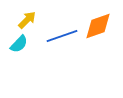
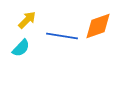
blue line: rotated 28 degrees clockwise
cyan semicircle: moved 2 px right, 4 px down
